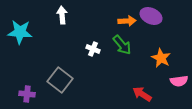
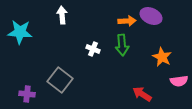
green arrow: rotated 35 degrees clockwise
orange star: moved 1 px right, 1 px up
